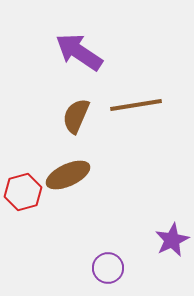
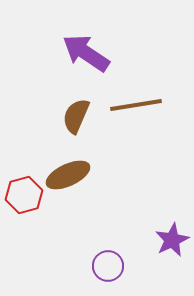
purple arrow: moved 7 px right, 1 px down
red hexagon: moved 1 px right, 3 px down
purple circle: moved 2 px up
